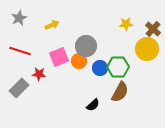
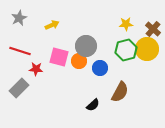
pink square: rotated 36 degrees clockwise
green hexagon: moved 8 px right, 17 px up; rotated 15 degrees counterclockwise
red star: moved 3 px left, 5 px up
